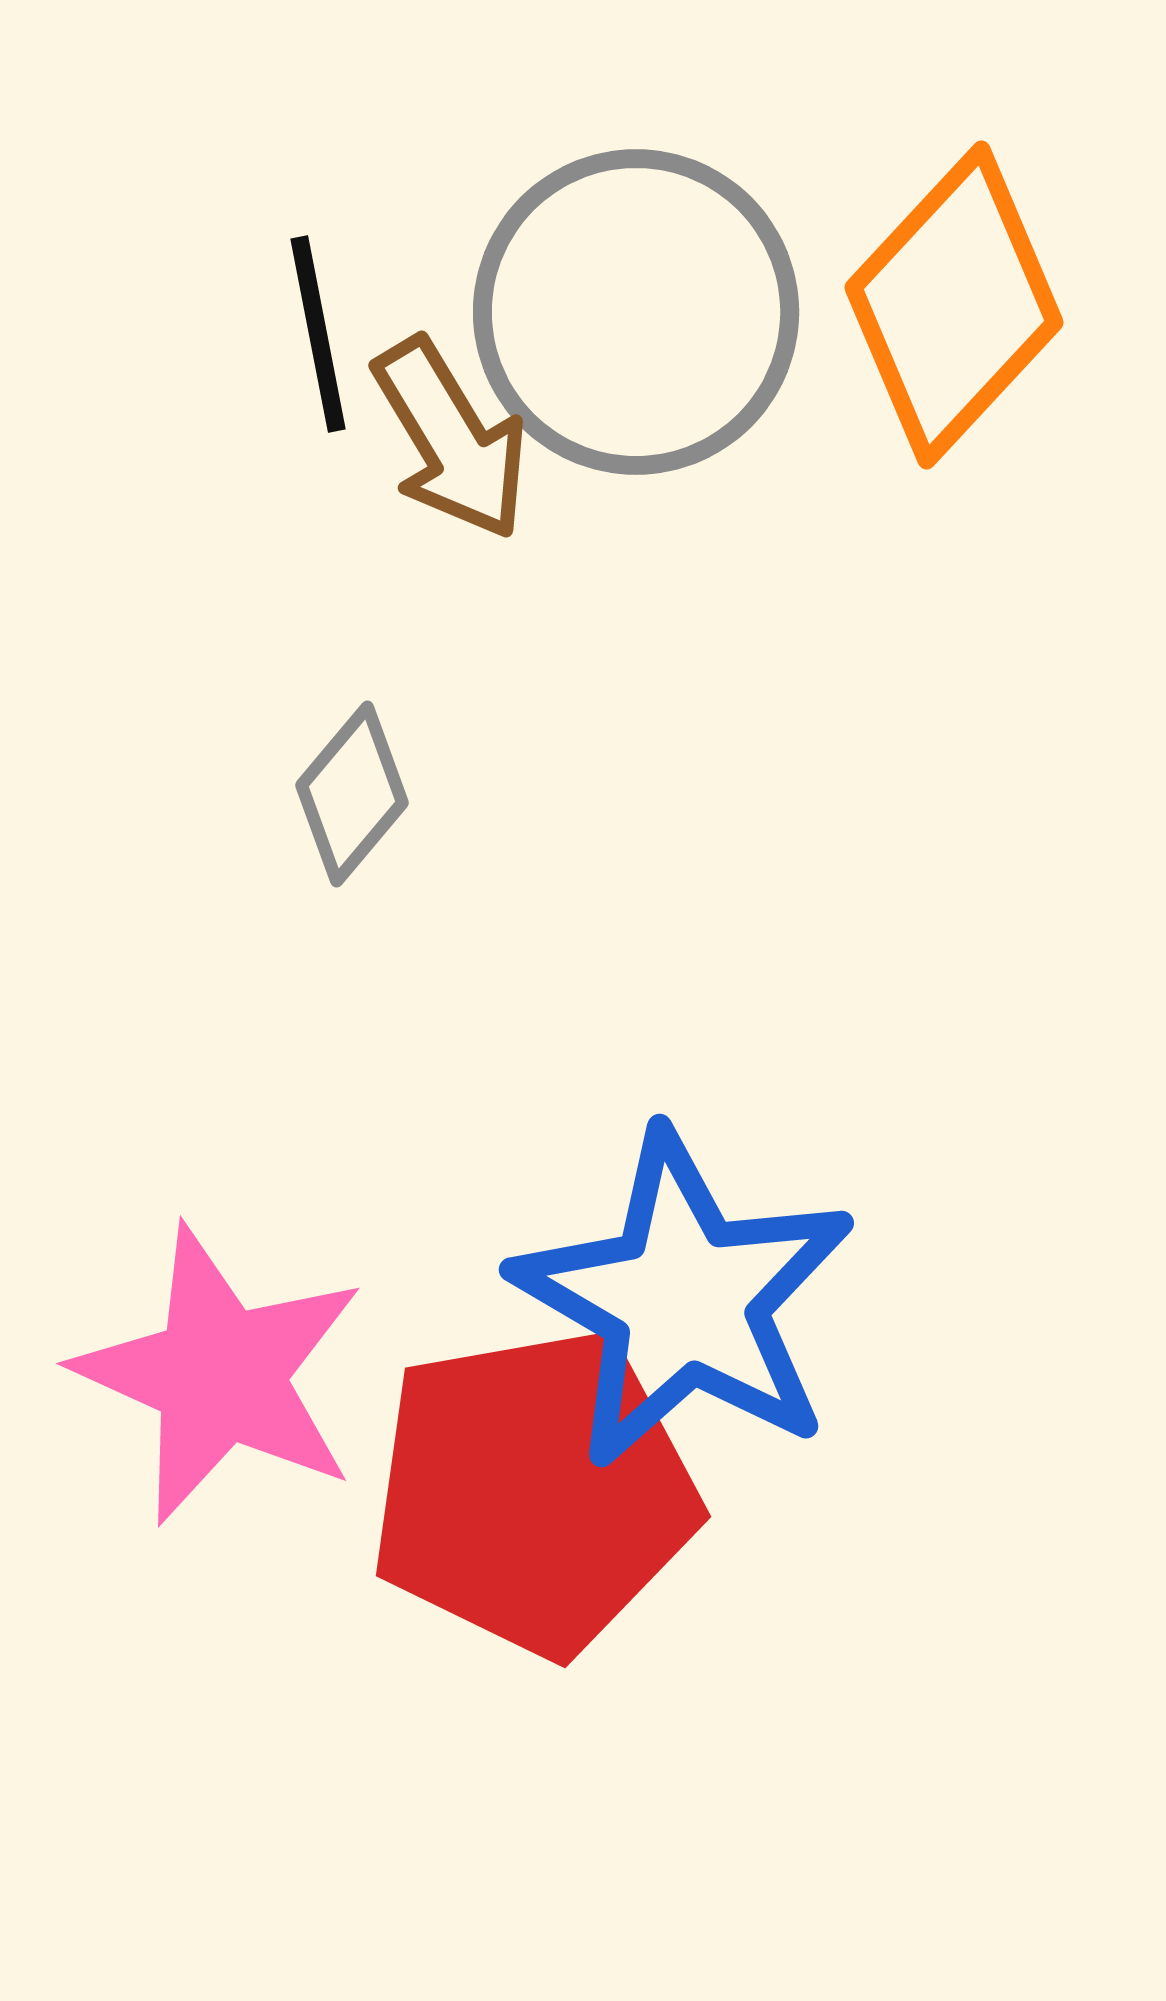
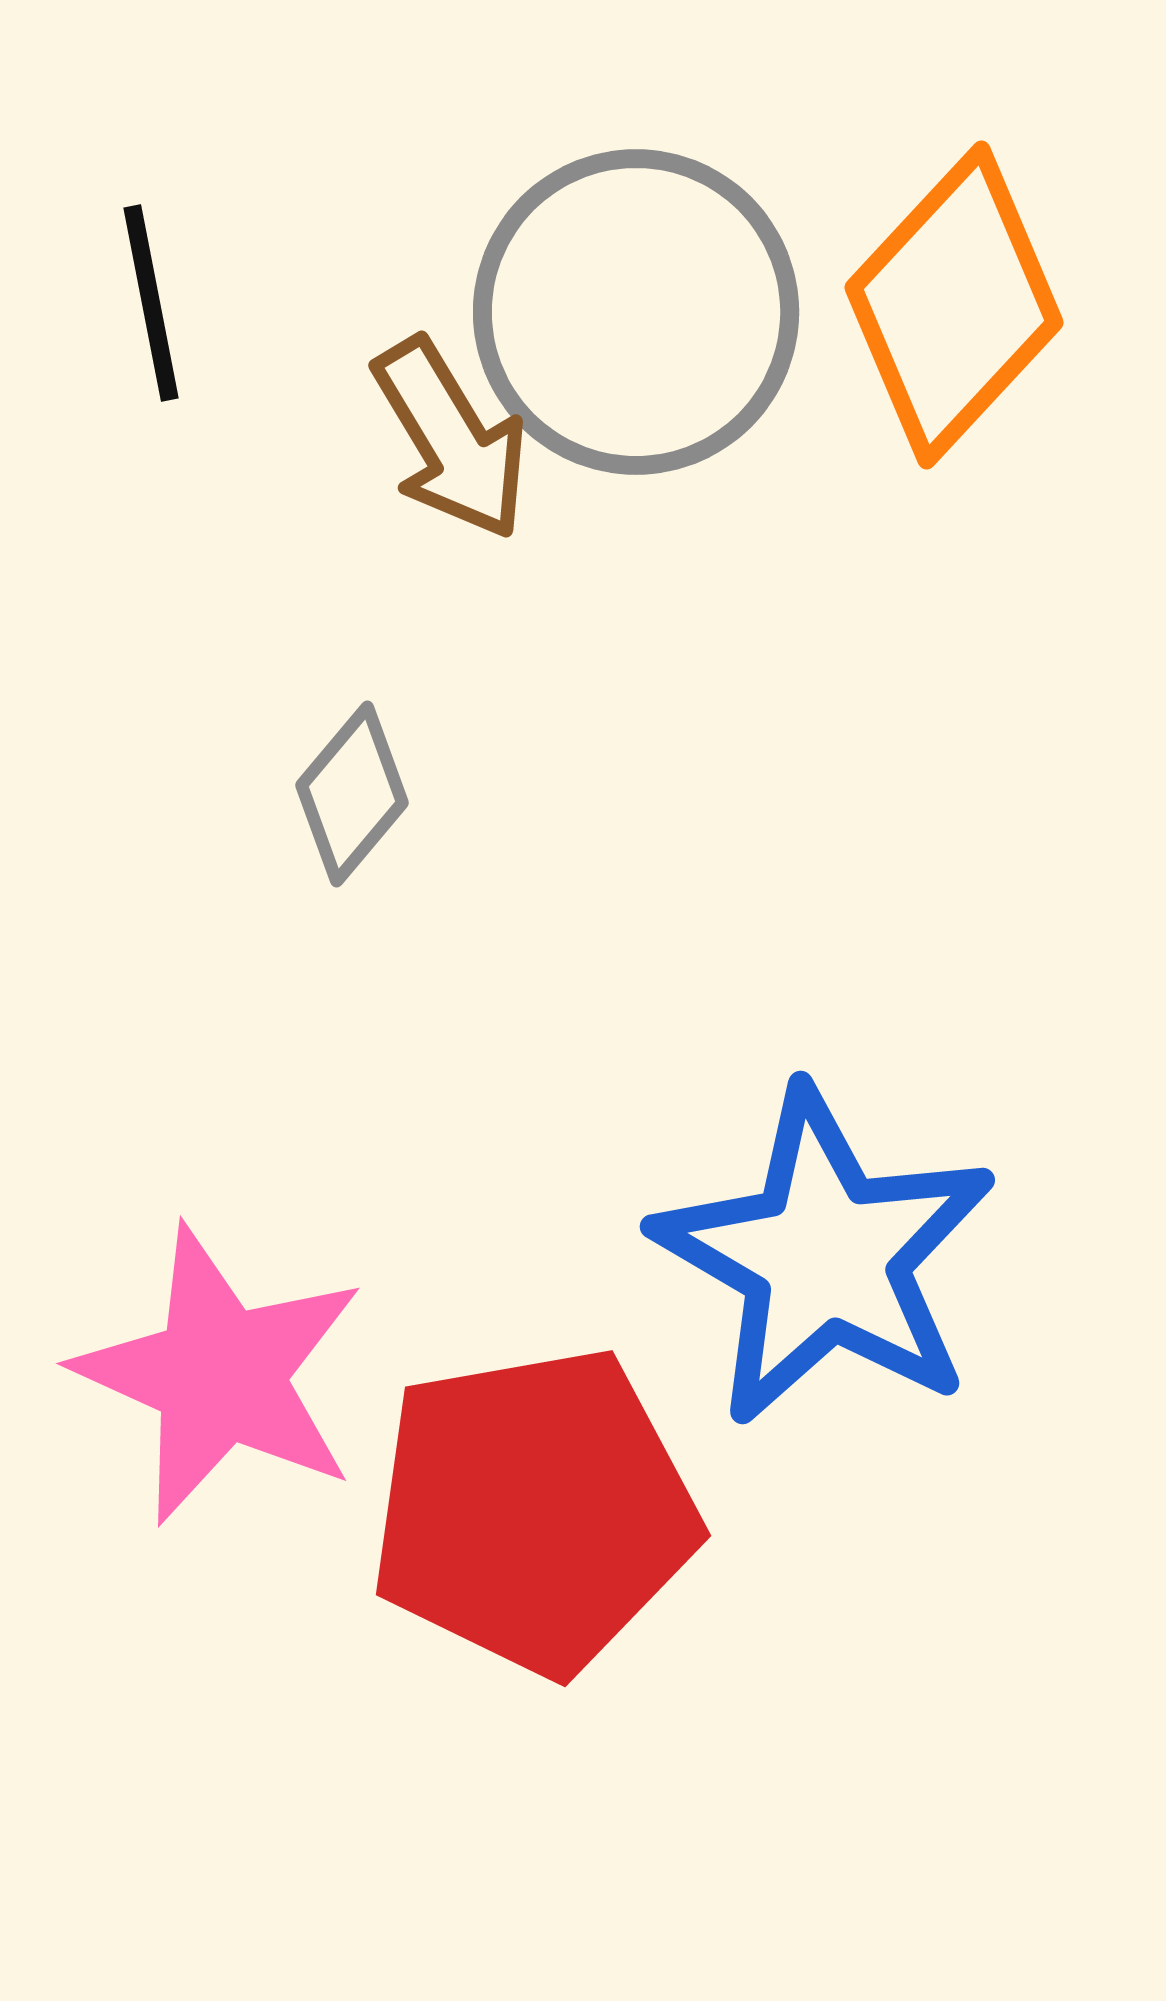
black line: moved 167 px left, 31 px up
blue star: moved 141 px right, 43 px up
red pentagon: moved 19 px down
